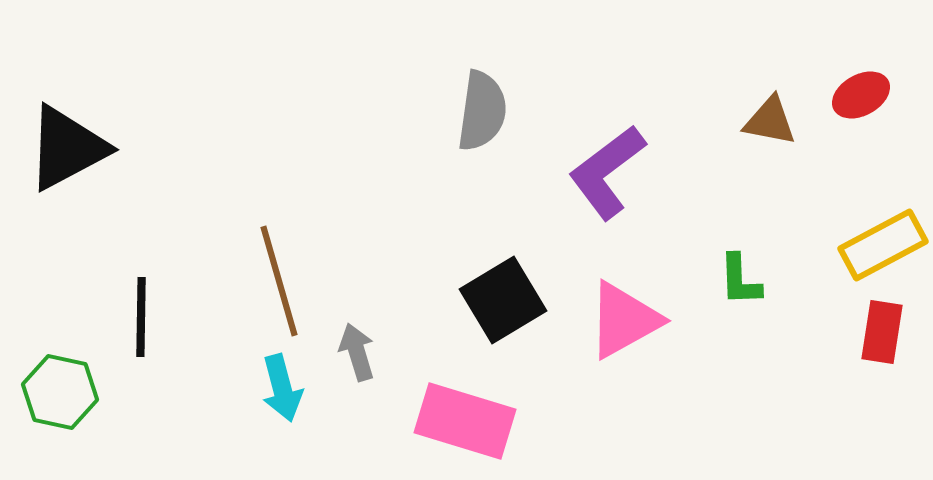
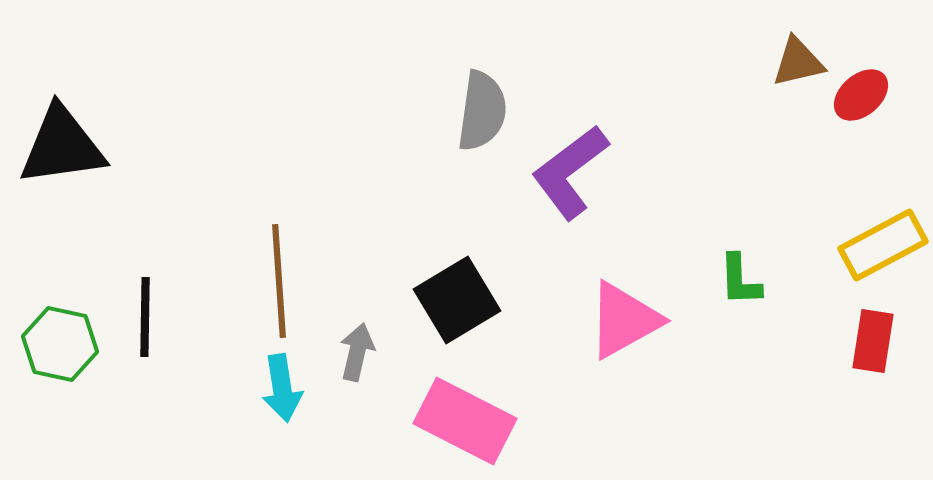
red ellipse: rotated 12 degrees counterclockwise
brown triangle: moved 28 px right, 59 px up; rotated 24 degrees counterclockwise
black triangle: moved 5 px left, 2 px up; rotated 20 degrees clockwise
purple L-shape: moved 37 px left
brown line: rotated 12 degrees clockwise
black square: moved 46 px left
black line: moved 4 px right
red rectangle: moved 9 px left, 9 px down
gray arrow: rotated 30 degrees clockwise
cyan arrow: rotated 6 degrees clockwise
green hexagon: moved 48 px up
pink rectangle: rotated 10 degrees clockwise
